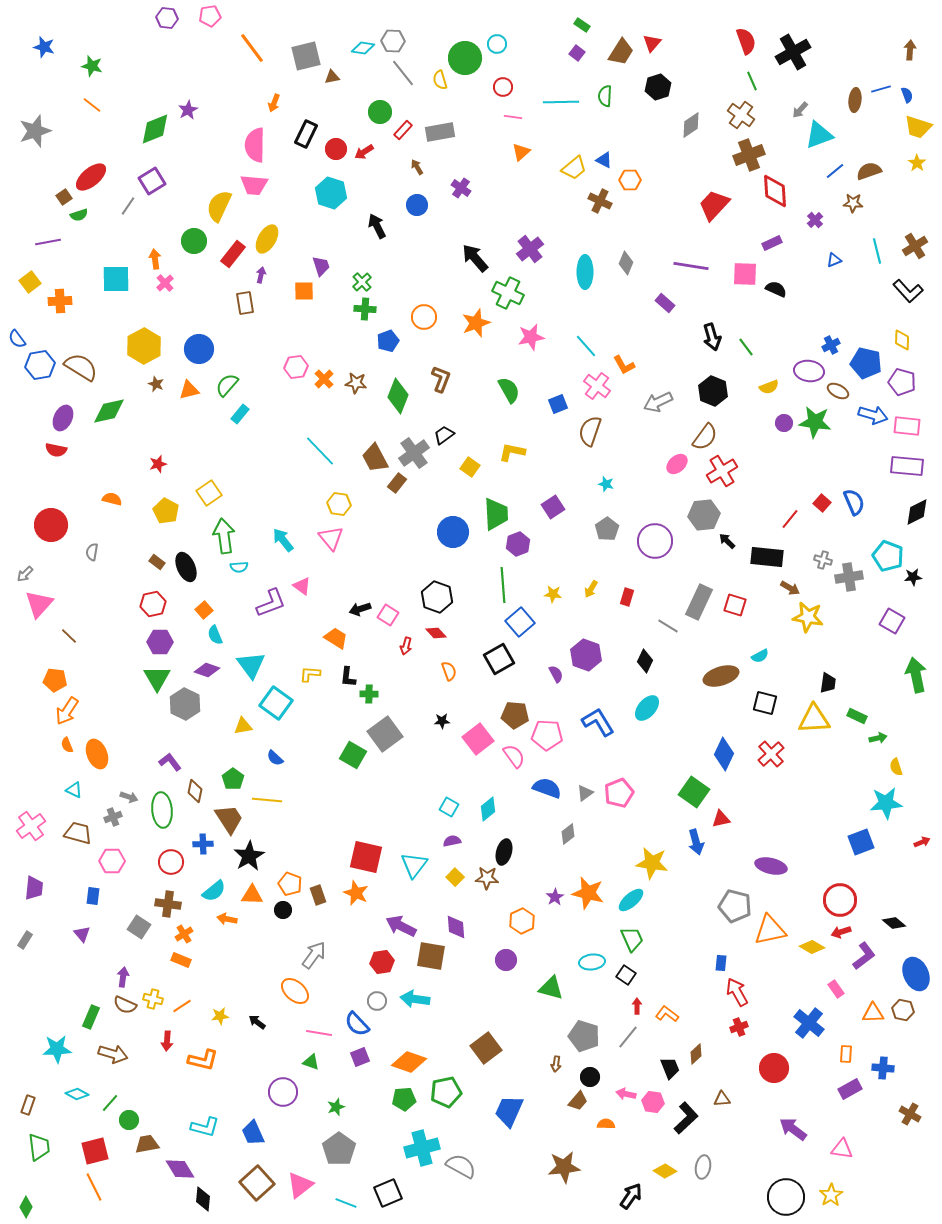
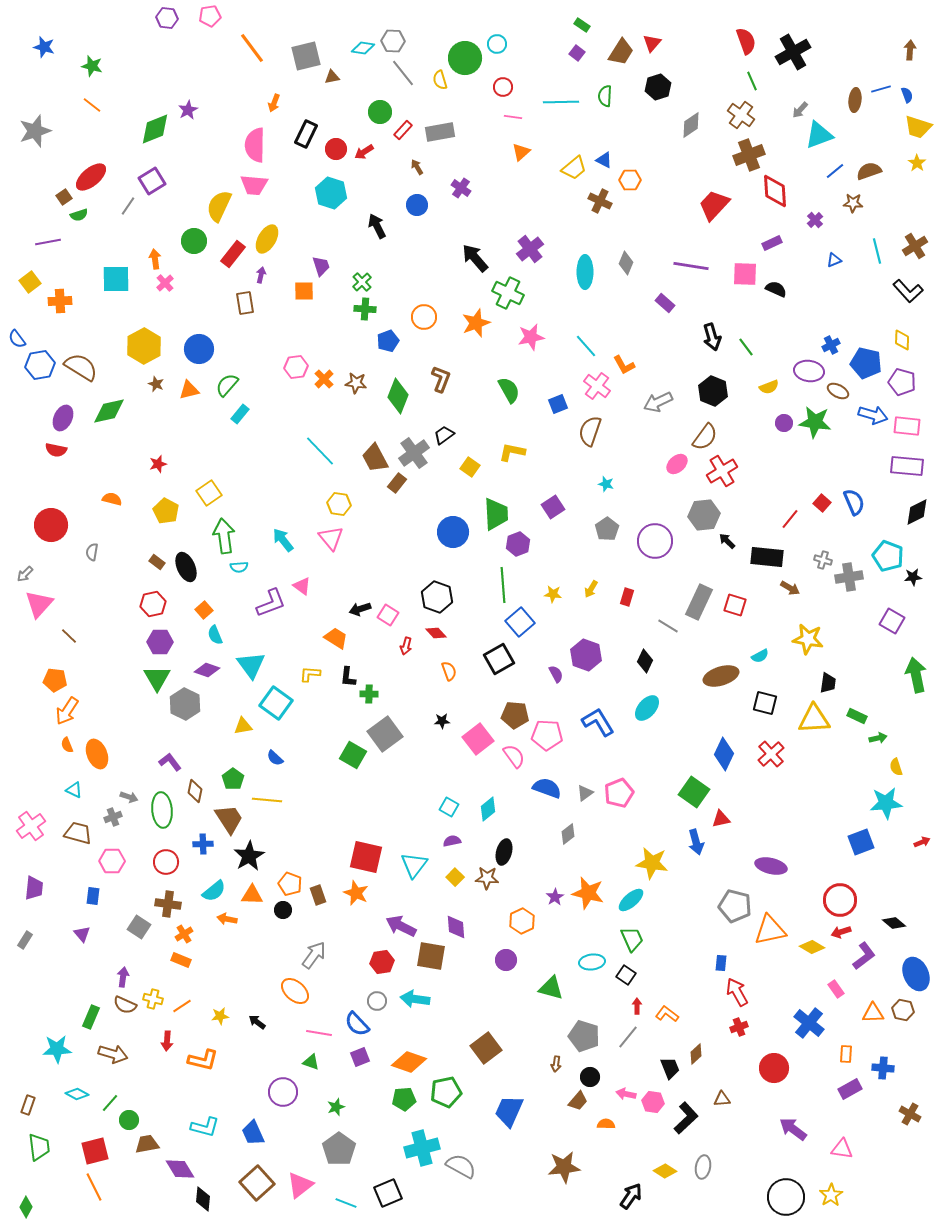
yellow star at (808, 617): moved 22 px down
red circle at (171, 862): moved 5 px left
